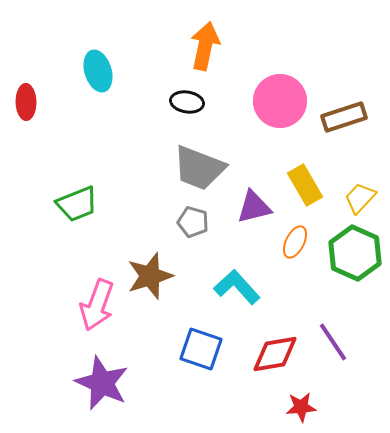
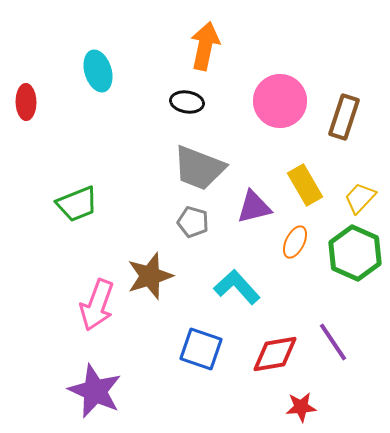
brown rectangle: rotated 54 degrees counterclockwise
purple star: moved 7 px left, 8 px down
